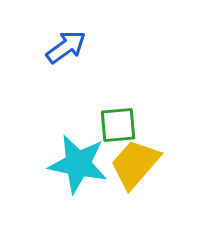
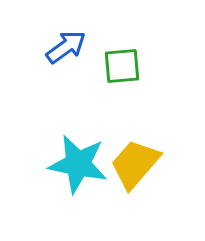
green square: moved 4 px right, 59 px up
